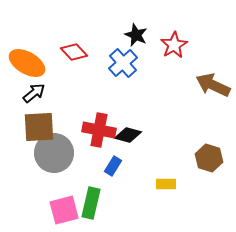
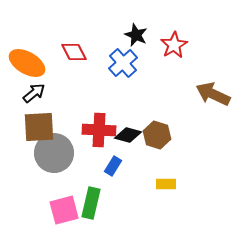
red diamond: rotated 16 degrees clockwise
brown arrow: moved 9 px down
red cross: rotated 8 degrees counterclockwise
brown hexagon: moved 52 px left, 23 px up
